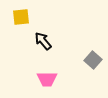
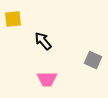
yellow square: moved 8 px left, 2 px down
gray square: rotated 18 degrees counterclockwise
